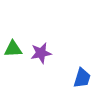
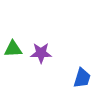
purple star: rotated 10 degrees clockwise
